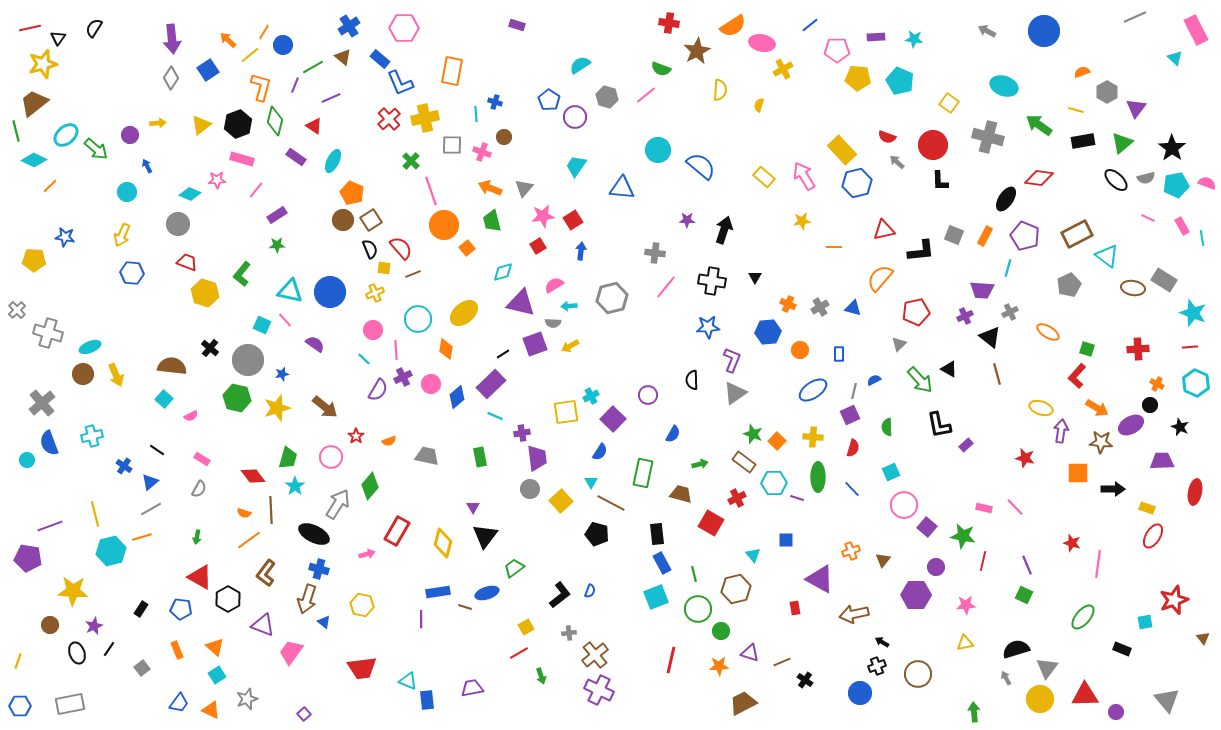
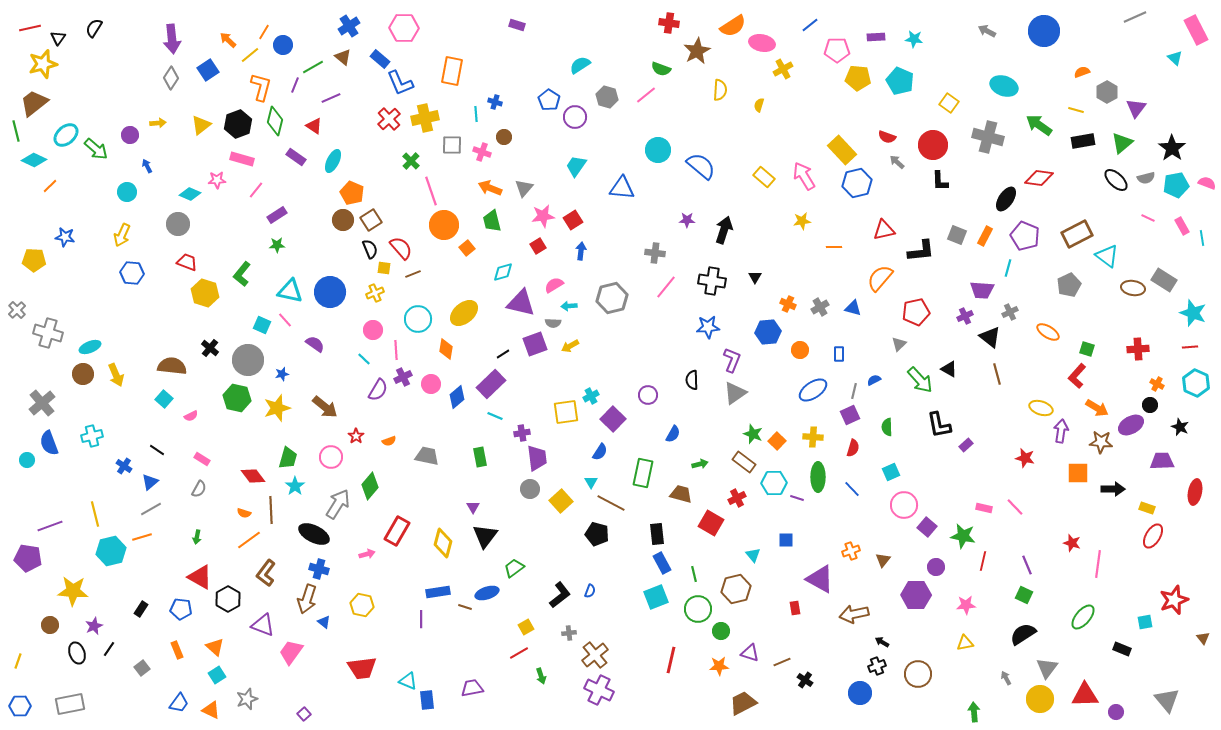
gray square at (954, 235): moved 3 px right
black semicircle at (1016, 649): moved 7 px right, 15 px up; rotated 16 degrees counterclockwise
